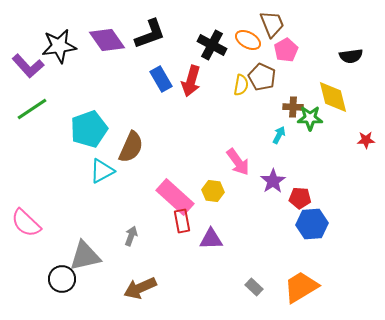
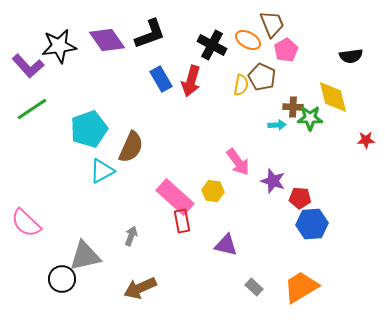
cyan arrow: moved 2 px left, 10 px up; rotated 60 degrees clockwise
purple star: rotated 20 degrees counterclockwise
purple triangle: moved 15 px right, 6 px down; rotated 15 degrees clockwise
